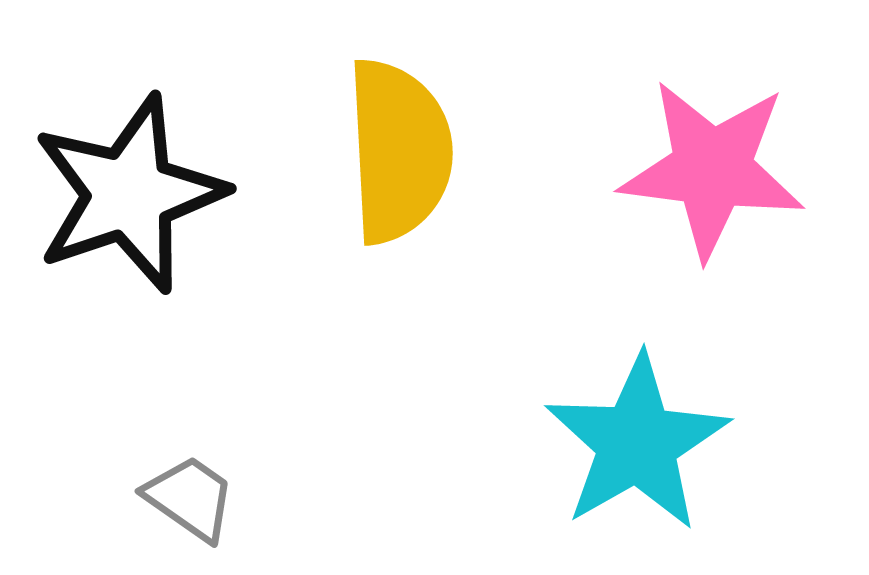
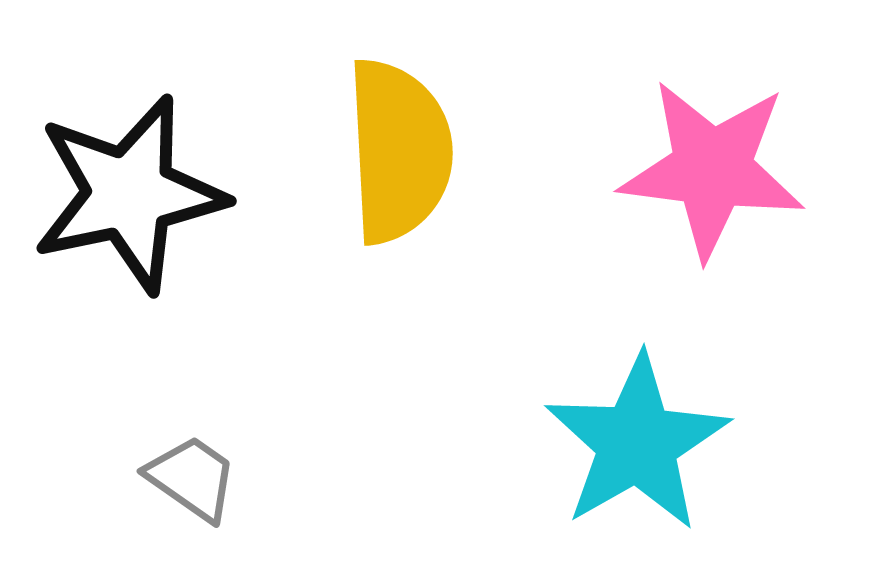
black star: rotated 7 degrees clockwise
gray trapezoid: moved 2 px right, 20 px up
